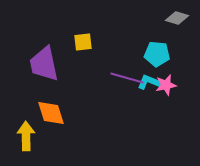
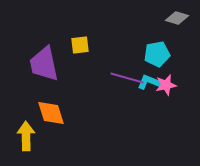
yellow square: moved 3 px left, 3 px down
cyan pentagon: rotated 15 degrees counterclockwise
